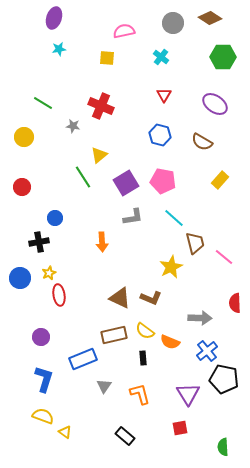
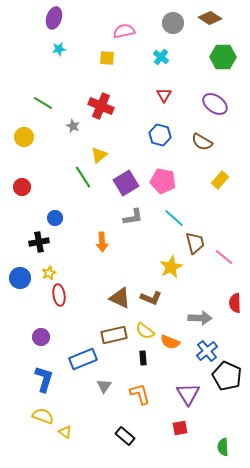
gray star at (73, 126): rotated 16 degrees clockwise
black pentagon at (224, 379): moved 3 px right, 3 px up; rotated 12 degrees clockwise
